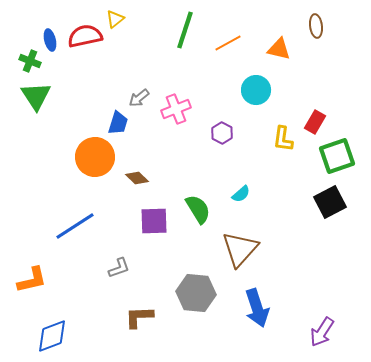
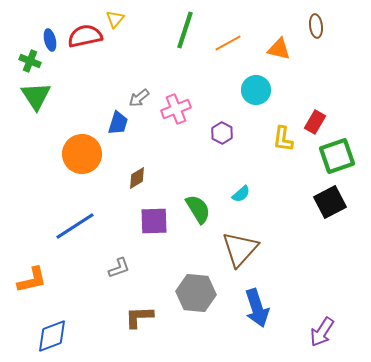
yellow triangle: rotated 12 degrees counterclockwise
orange circle: moved 13 px left, 3 px up
brown diamond: rotated 75 degrees counterclockwise
